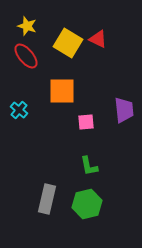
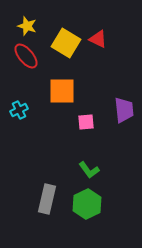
yellow square: moved 2 px left
cyan cross: rotated 24 degrees clockwise
green L-shape: moved 4 px down; rotated 25 degrees counterclockwise
green hexagon: rotated 12 degrees counterclockwise
